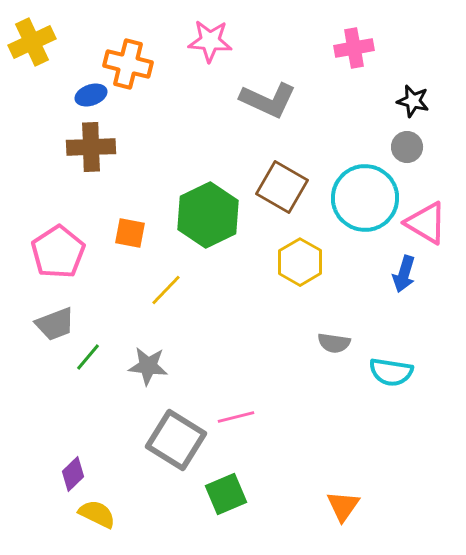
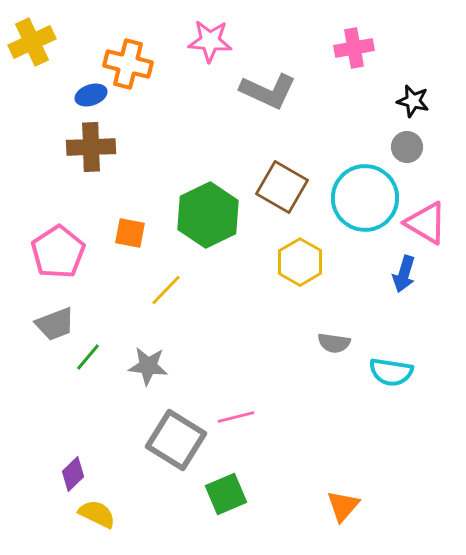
gray L-shape: moved 9 px up
orange triangle: rotated 6 degrees clockwise
